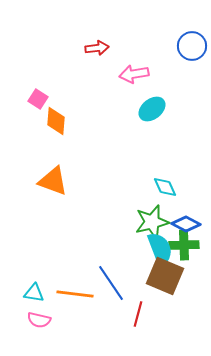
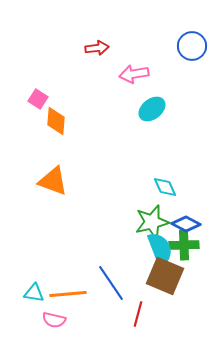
orange line: moved 7 px left; rotated 12 degrees counterclockwise
pink semicircle: moved 15 px right
